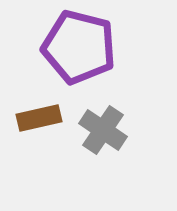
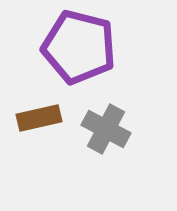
gray cross: moved 3 px right, 1 px up; rotated 6 degrees counterclockwise
